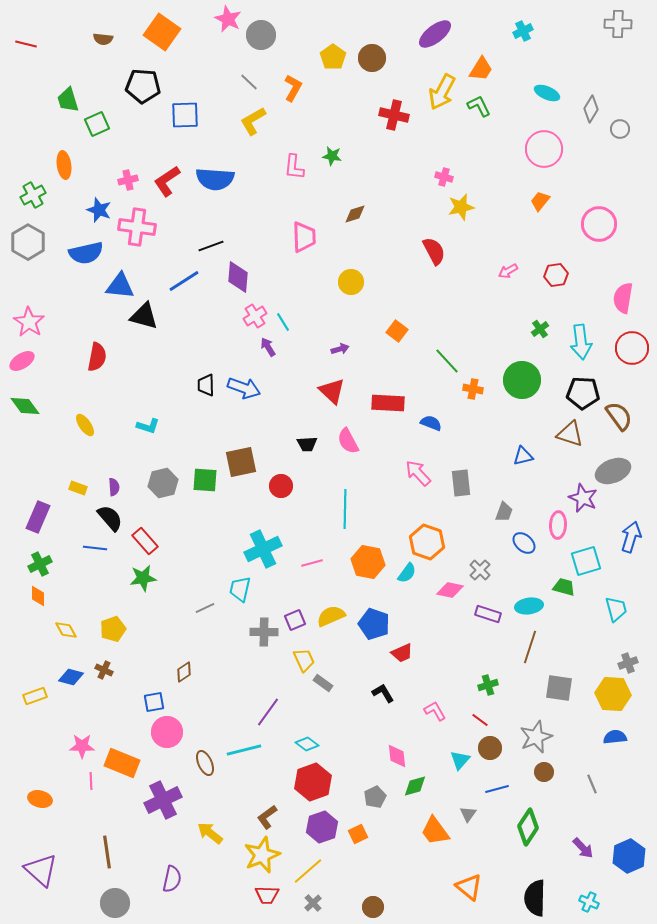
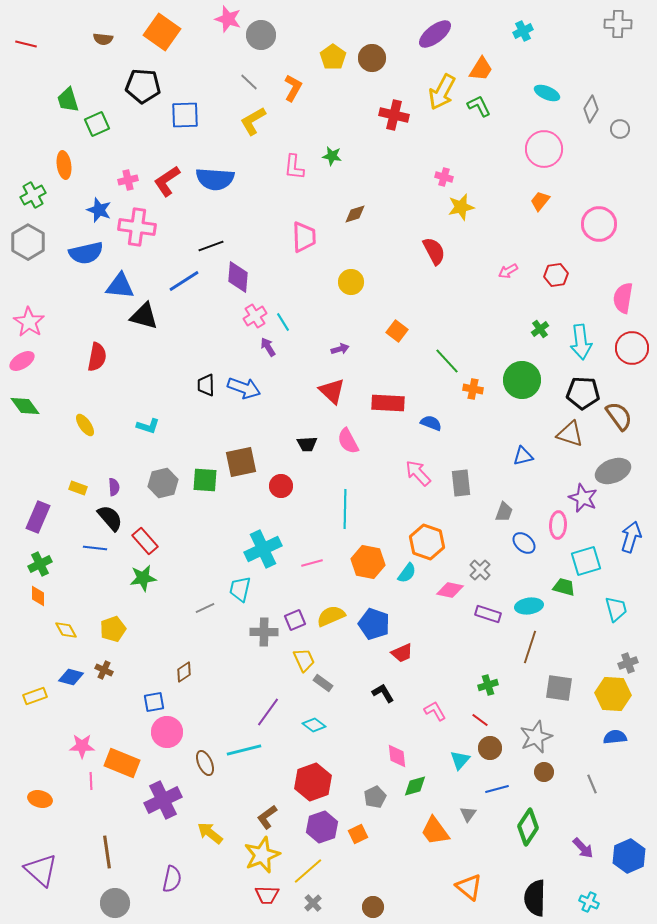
pink star at (228, 19): rotated 8 degrees counterclockwise
cyan diamond at (307, 744): moved 7 px right, 19 px up
